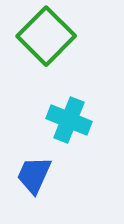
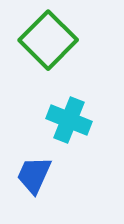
green square: moved 2 px right, 4 px down
